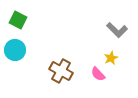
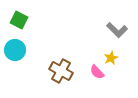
green square: moved 1 px right
pink semicircle: moved 1 px left, 2 px up
